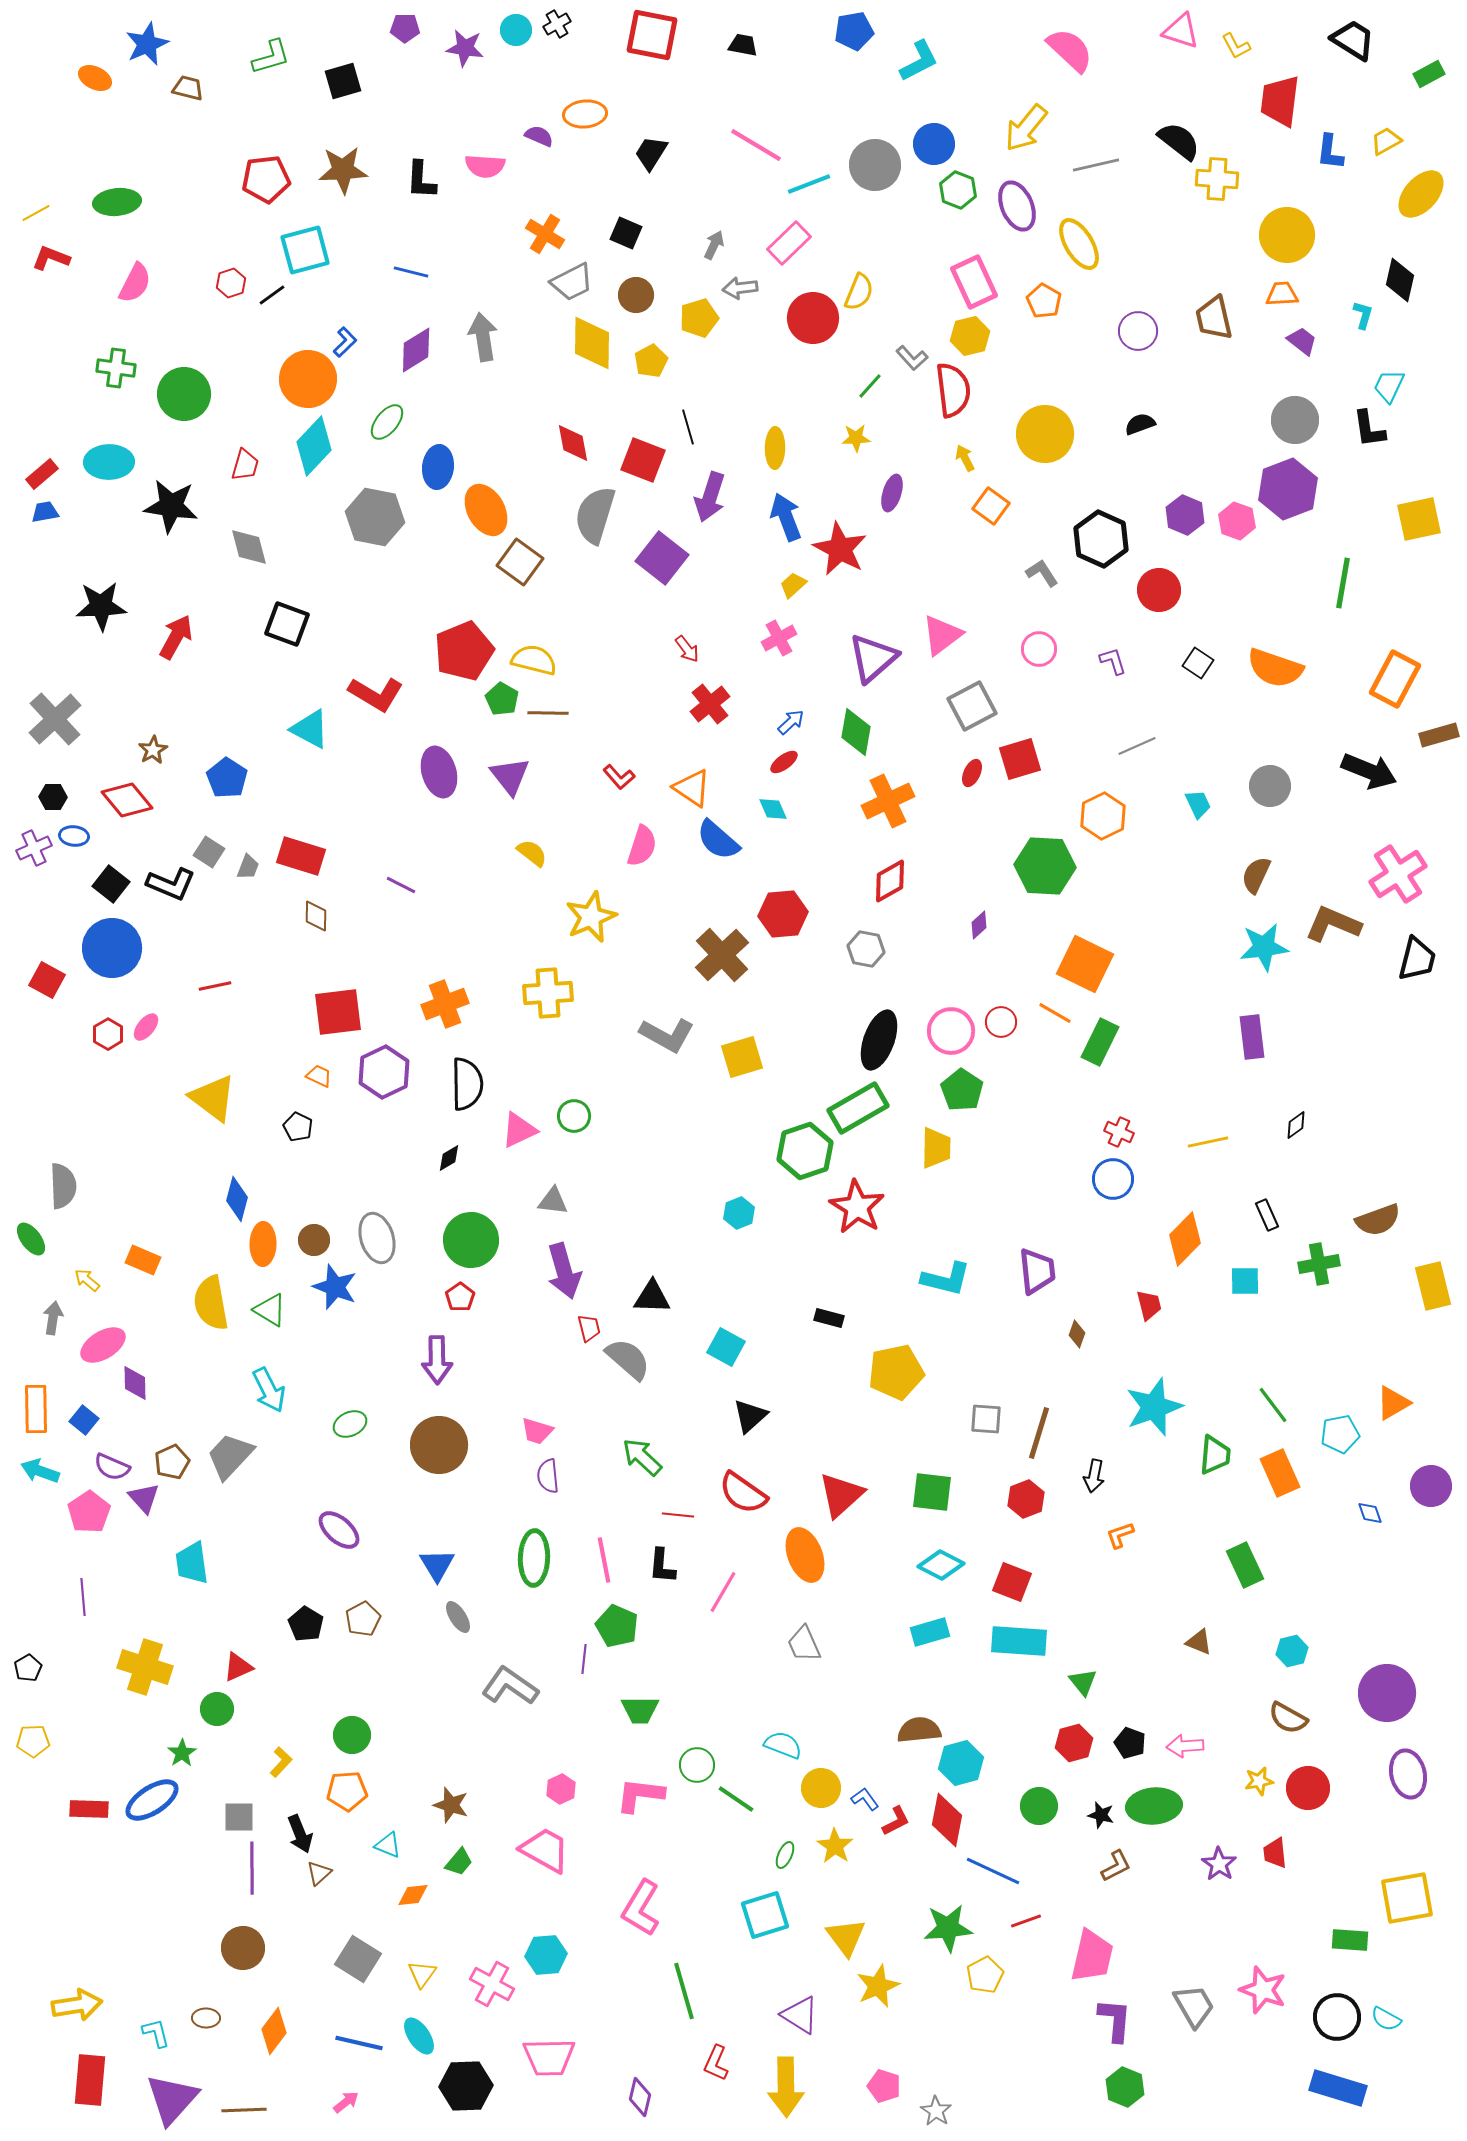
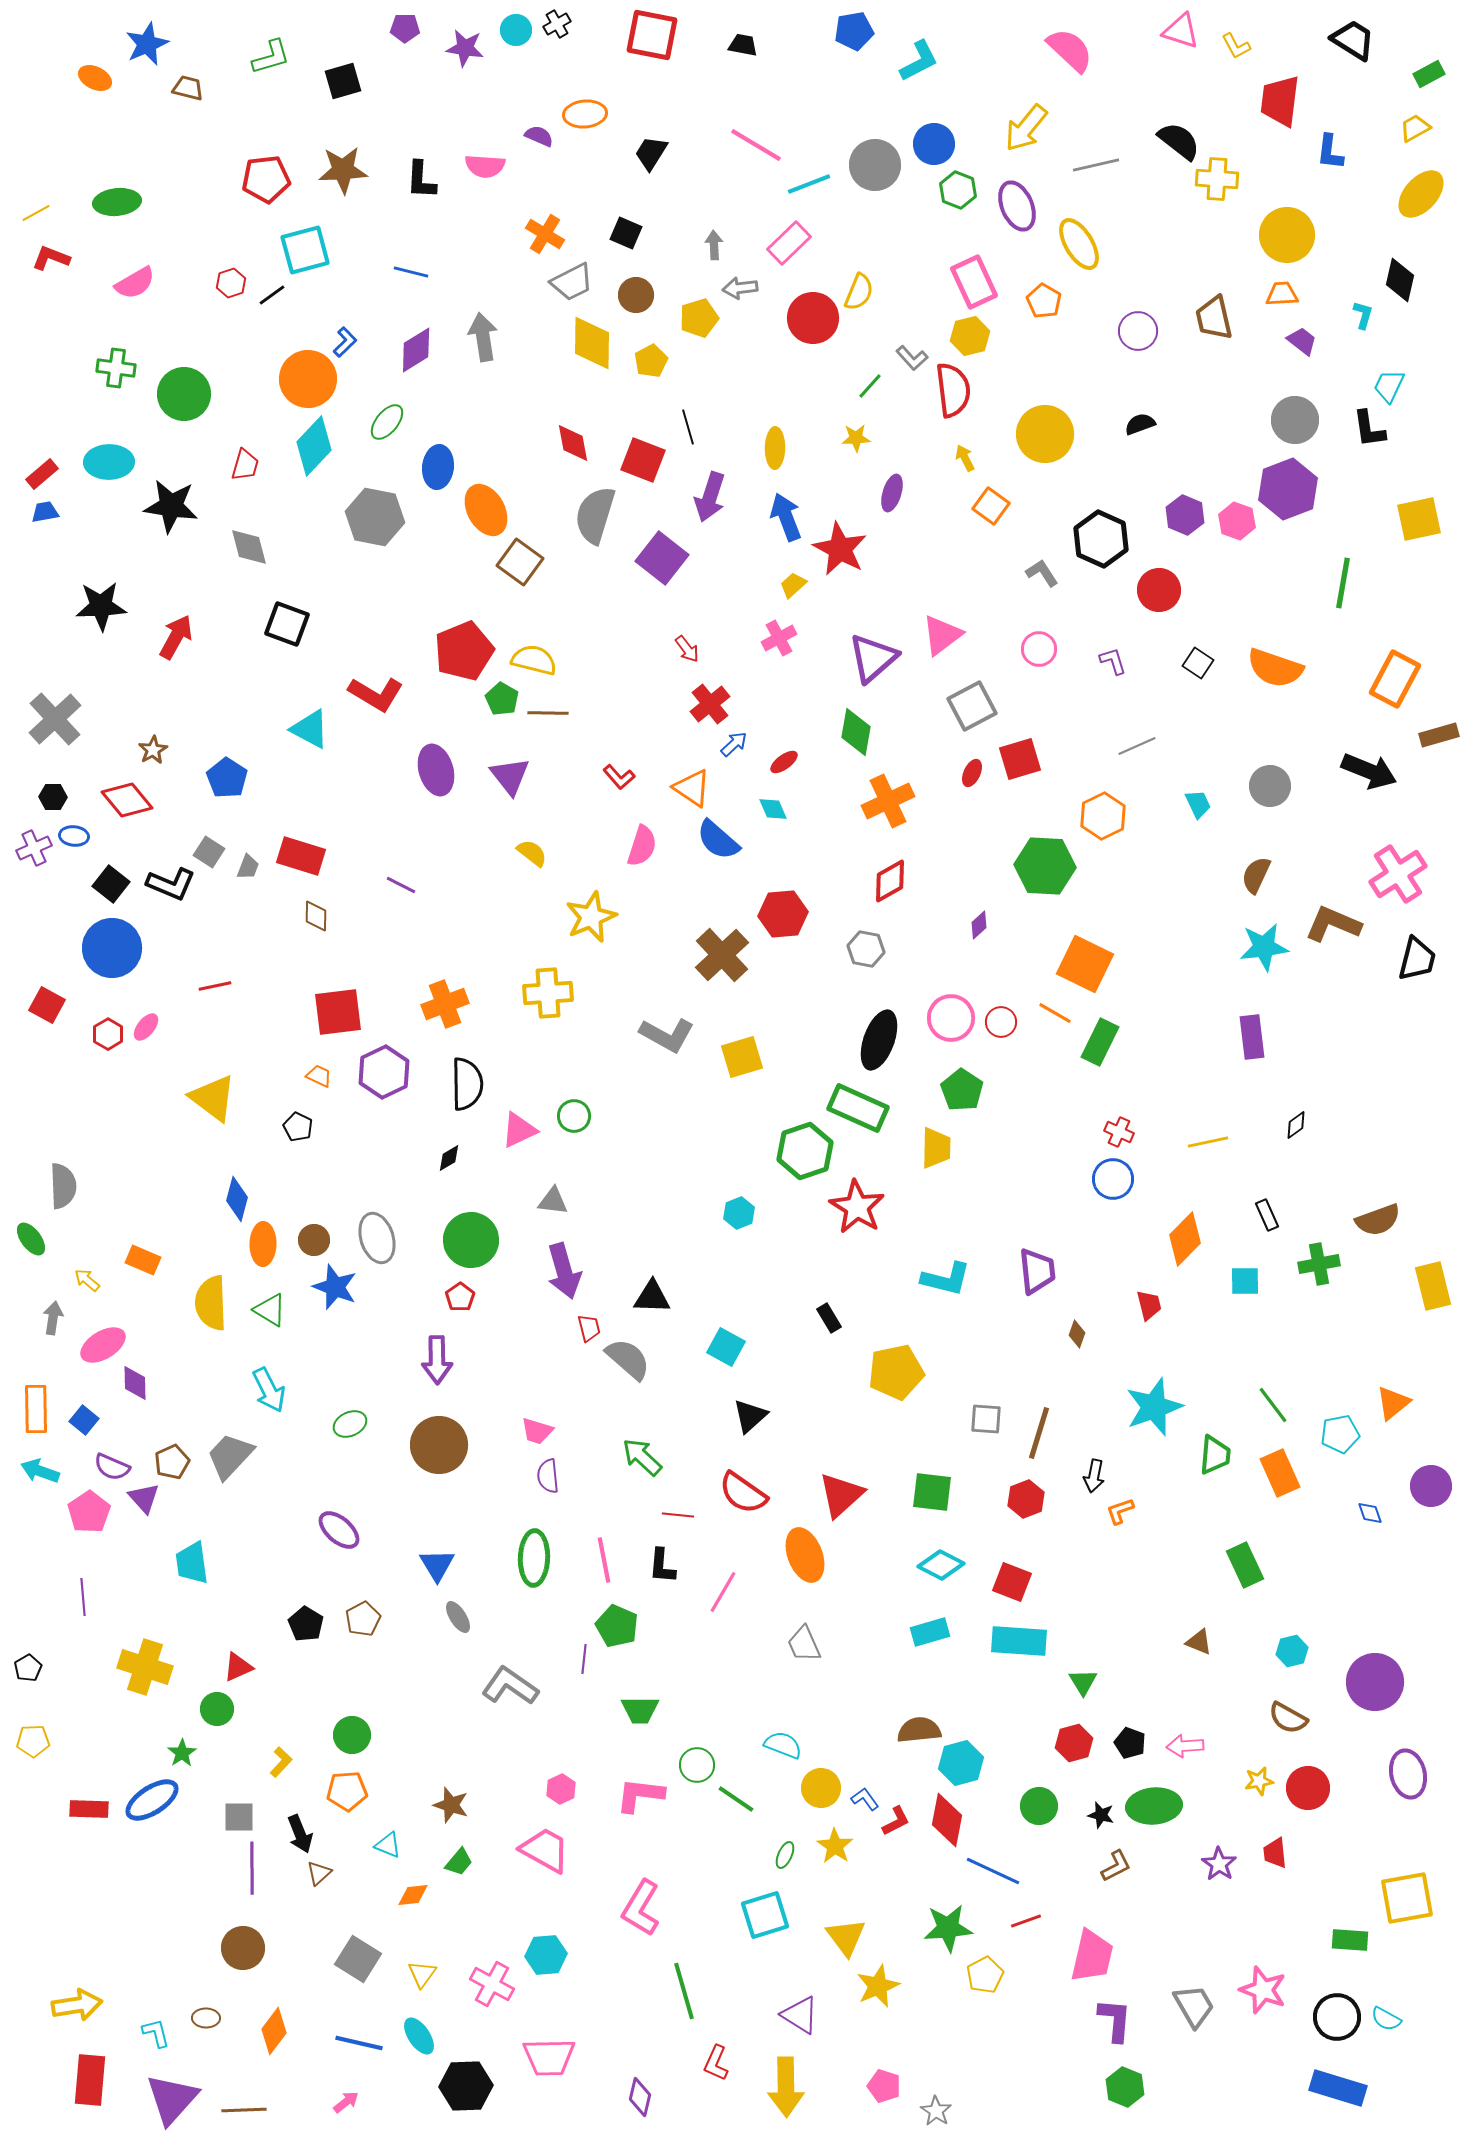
yellow trapezoid at (1386, 141): moved 29 px right, 13 px up
gray arrow at (714, 245): rotated 28 degrees counterclockwise
pink semicircle at (135, 283): rotated 33 degrees clockwise
blue arrow at (791, 722): moved 57 px left, 22 px down
purple ellipse at (439, 772): moved 3 px left, 2 px up
red square at (47, 980): moved 25 px down
pink circle at (951, 1031): moved 13 px up
green rectangle at (858, 1108): rotated 54 degrees clockwise
yellow semicircle at (211, 1303): rotated 8 degrees clockwise
black rectangle at (829, 1318): rotated 44 degrees clockwise
orange triangle at (1393, 1403): rotated 9 degrees counterclockwise
orange L-shape at (1120, 1535): moved 24 px up
green triangle at (1083, 1682): rotated 8 degrees clockwise
purple circle at (1387, 1693): moved 12 px left, 11 px up
